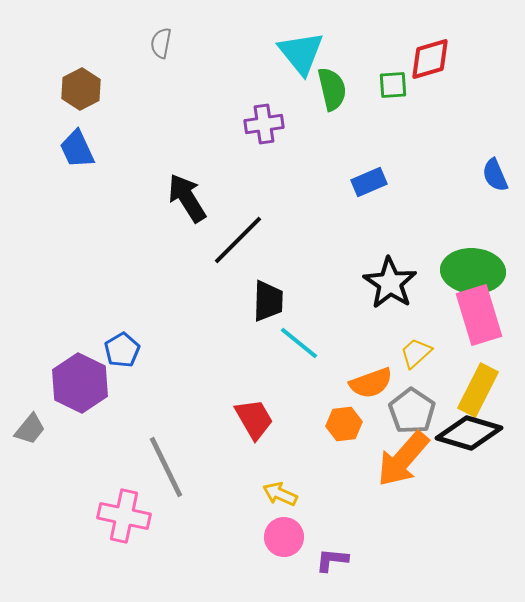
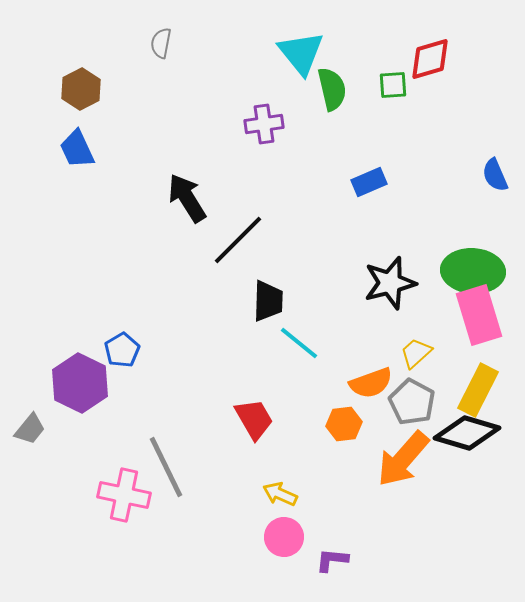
black star: rotated 24 degrees clockwise
gray pentagon: moved 9 px up; rotated 6 degrees counterclockwise
black diamond: moved 2 px left
pink cross: moved 21 px up
